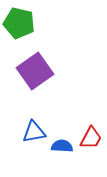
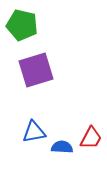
green pentagon: moved 3 px right, 2 px down
purple square: moved 1 px right, 1 px up; rotated 18 degrees clockwise
blue semicircle: moved 1 px down
